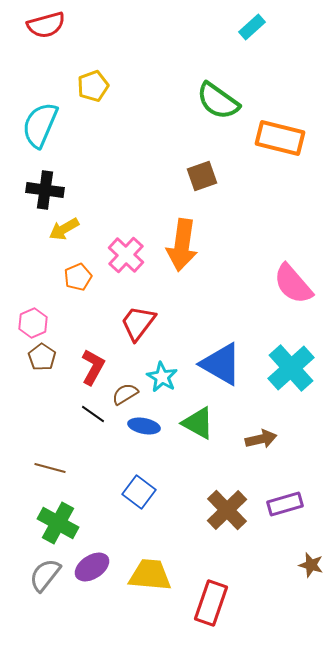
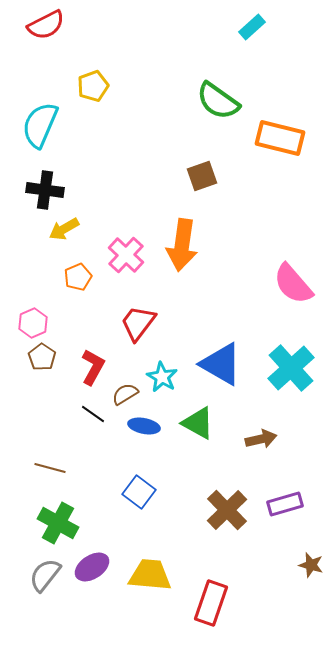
red semicircle: rotated 12 degrees counterclockwise
